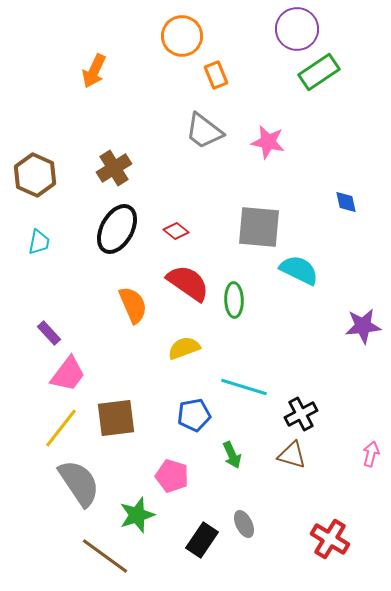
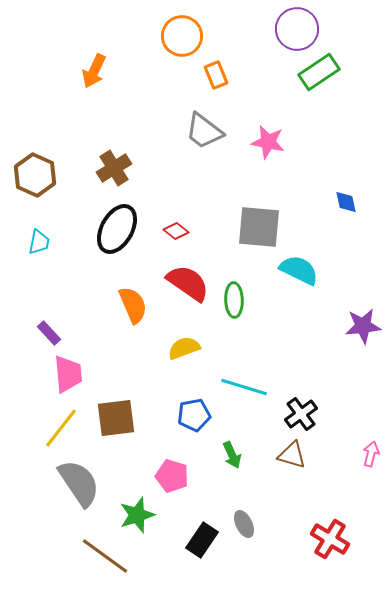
pink trapezoid: rotated 42 degrees counterclockwise
black cross: rotated 8 degrees counterclockwise
